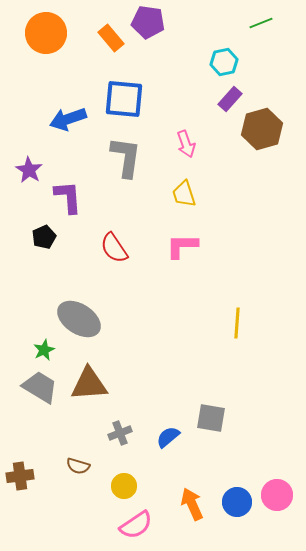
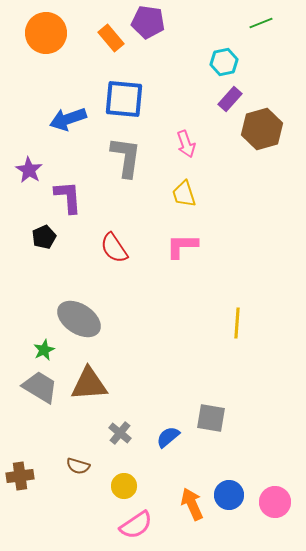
gray cross: rotated 30 degrees counterclockwise
pink circle: moved 2 px left, 7 px down
blue circle: moved 8 px left, 7 px up
